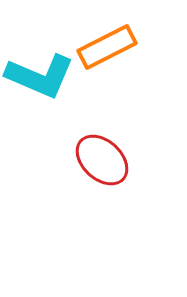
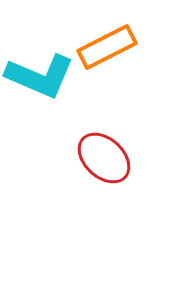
red ellipse: moved 2 px right, 2 px up
